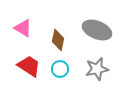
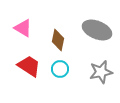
gray star: moved 4 px right, 3 px down
